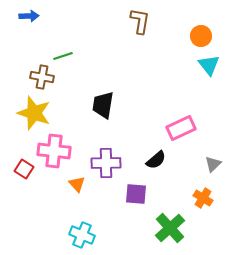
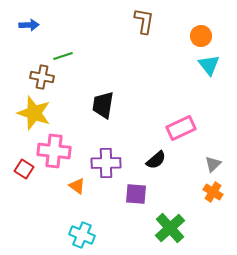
blue arrow: moved 9 px down
brown L-shape: moved 4 px right
orange triangle: moved 2 px down; rotated 12 degrees counterclockwise
orange cross: moved 10 px right, 6 px up
